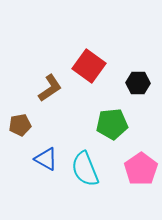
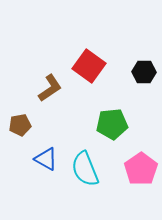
black hexagon: moved 6 px right, 11 px up
